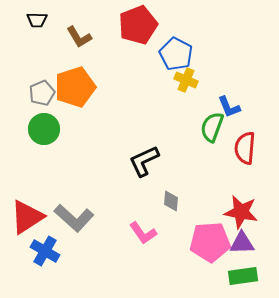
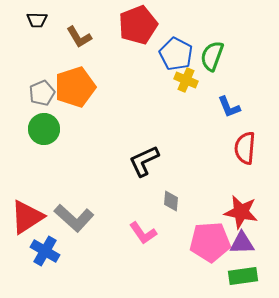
green semicircle: moved 71 px up
